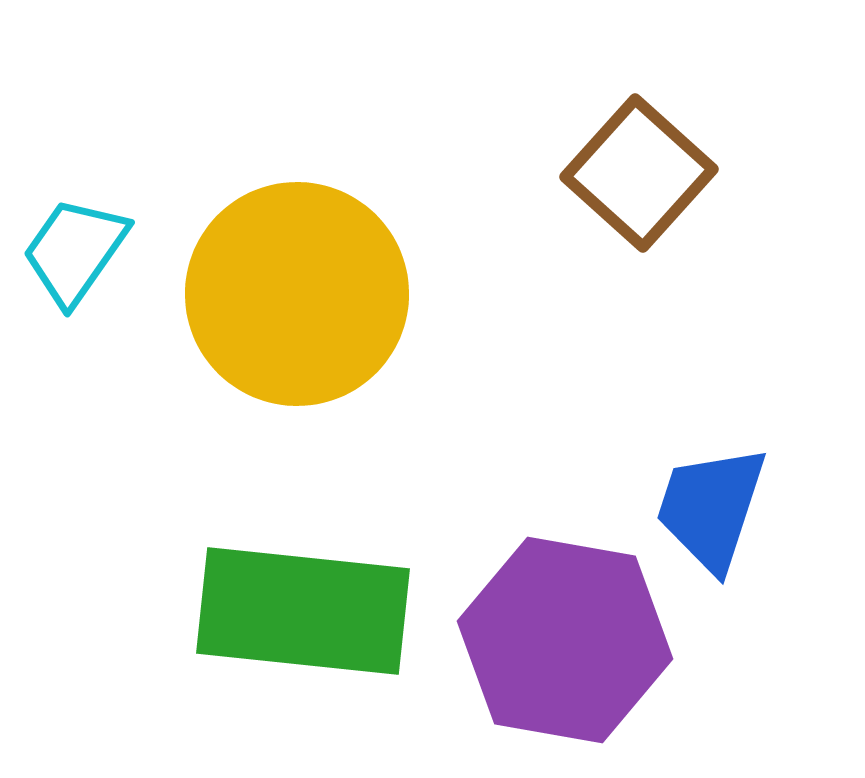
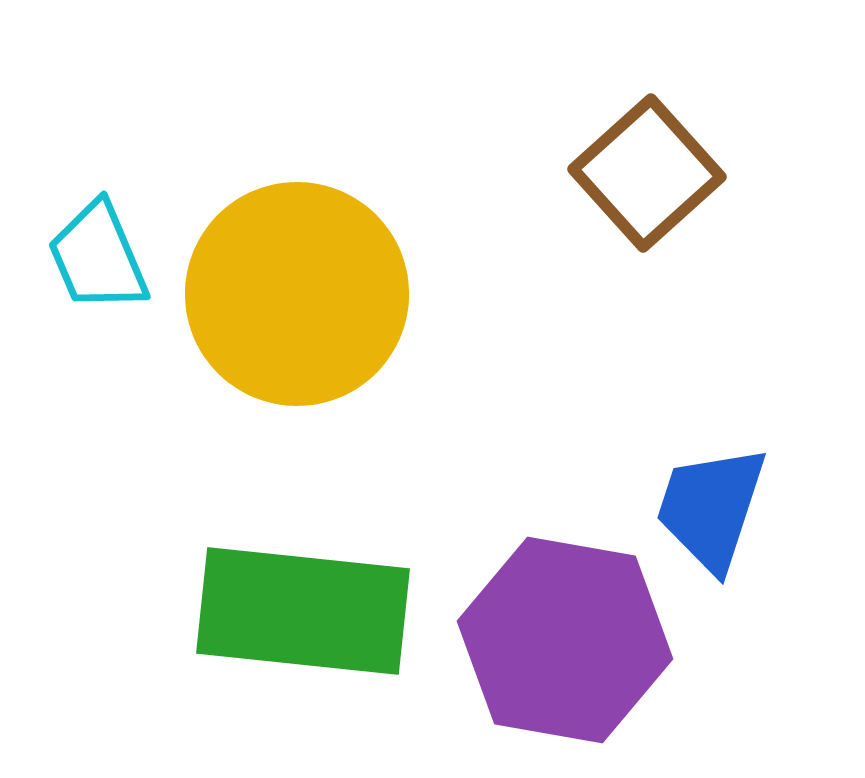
brown square: moved 8 px right; rotated 6 degrees clockwise
cyan trapezoid: moved 23 px right, 6 px down; rotated 58 degrees counterclockwise
